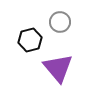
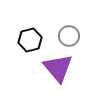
gray circle: moved 9 px right, 14 px down
